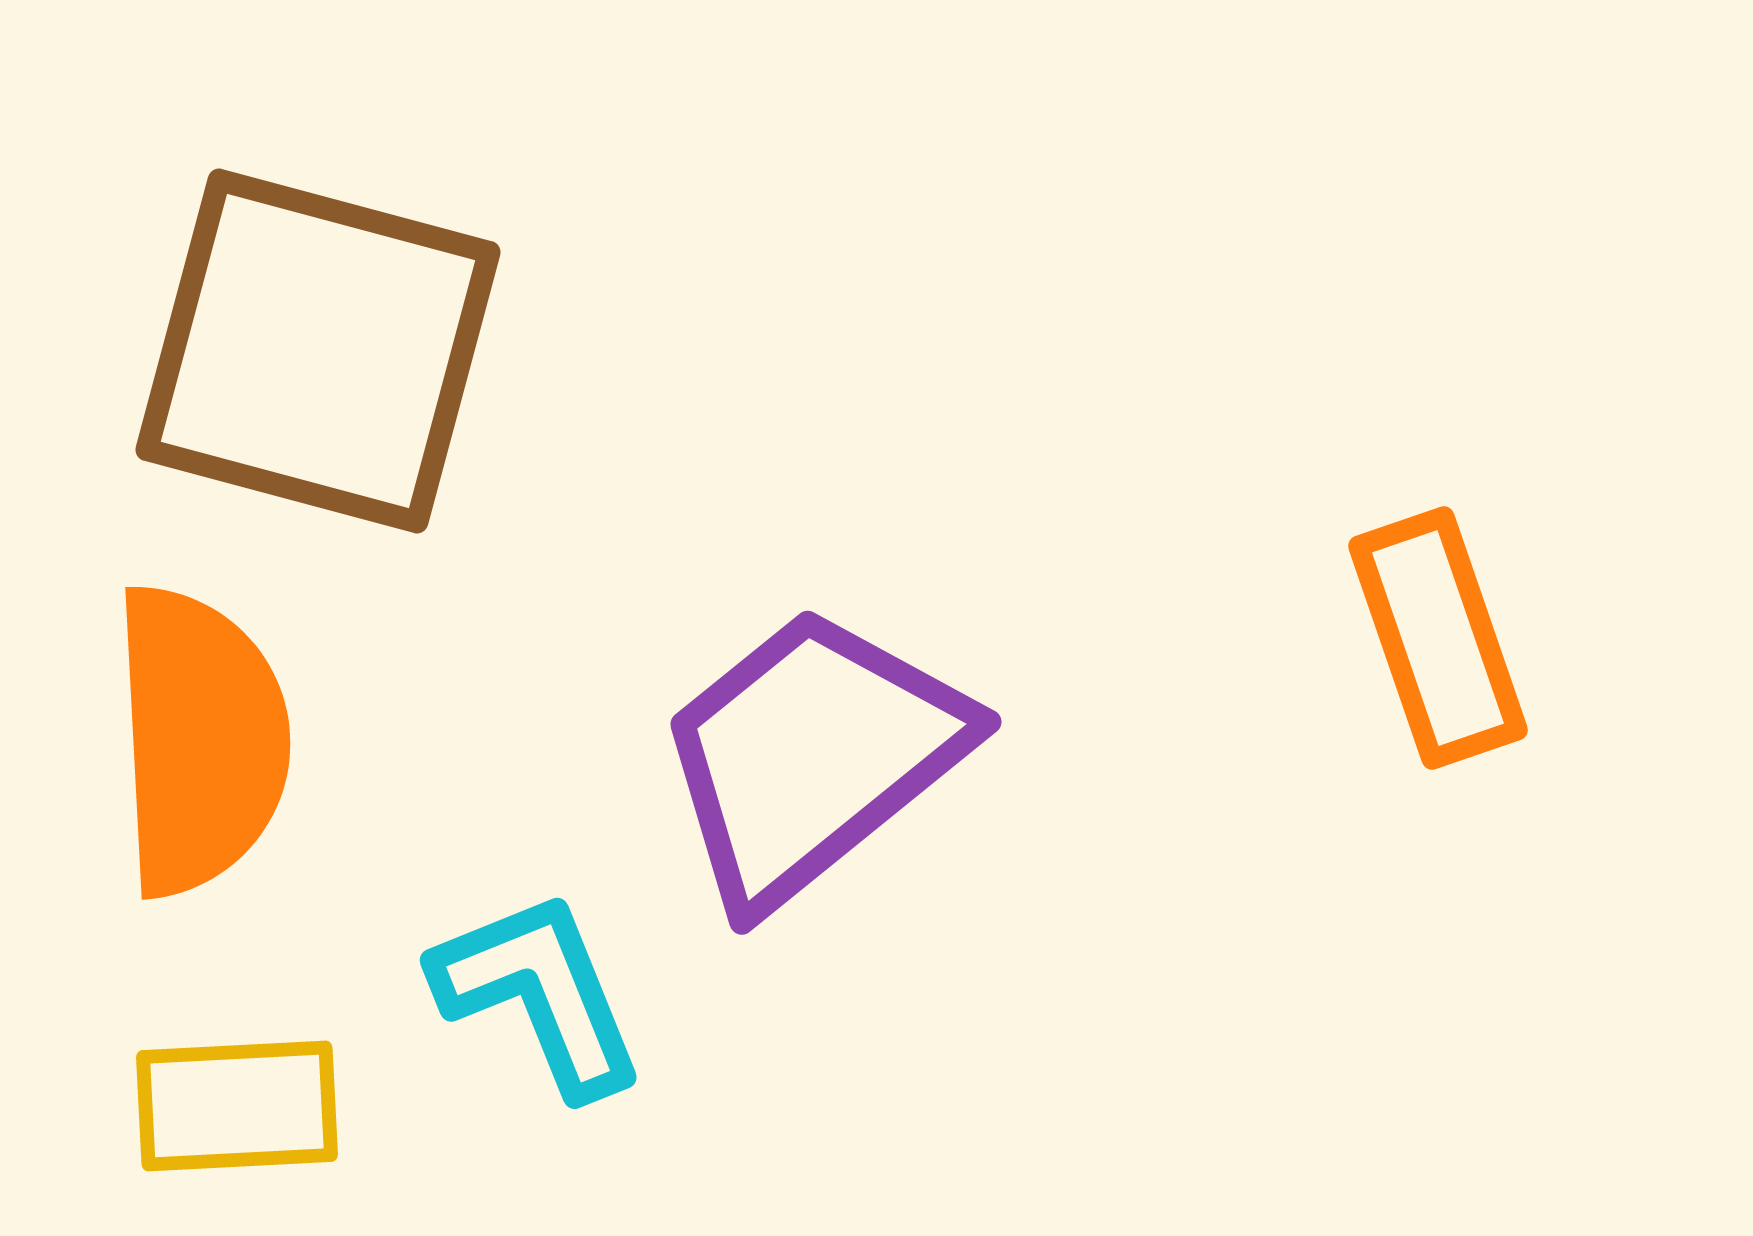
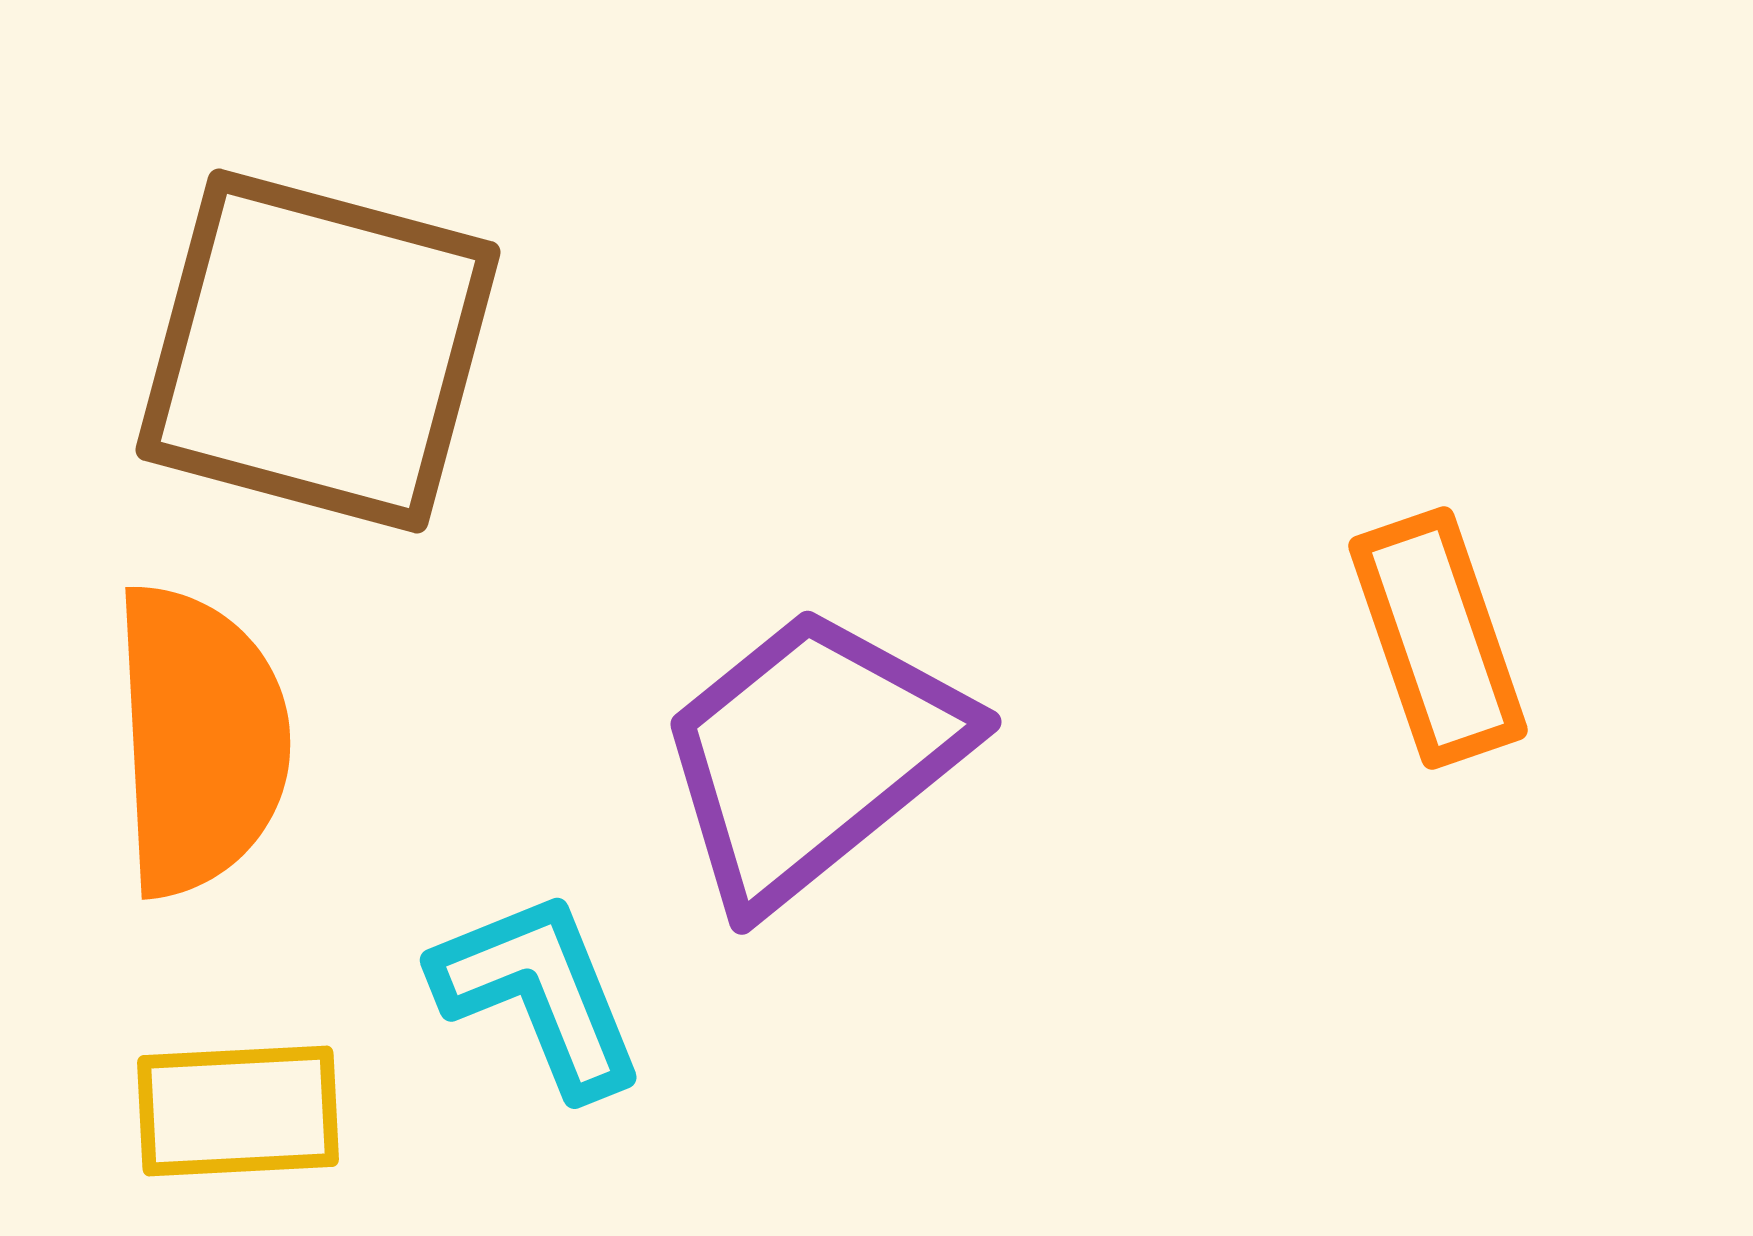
yellow rectangle: moved 1 px right, 5 px down
